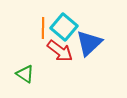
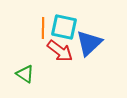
cyan square: rotated 28 degrees counterclockwise
